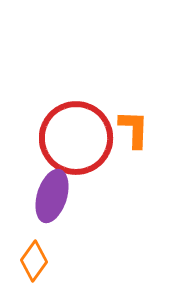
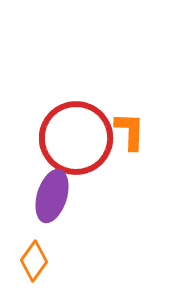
orange L-shape: moved 4 px left, 2 px down
